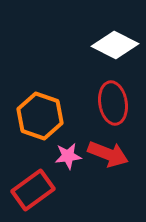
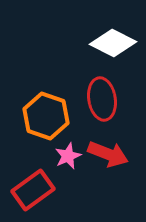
white diamond: moved 2 px left, 2 px up
red ellipse: moved 11 px left, 4 px up
orange hexagon: moved 6 px right
pink star: rotated 16 degrees counterclockwise
